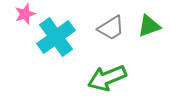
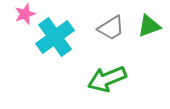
cyan cross: moved 1 px left
green arrow: moved 1 px down
